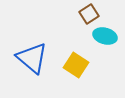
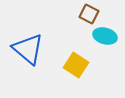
brown square: rotated 30 degrees counterclockwise
blue triangle: moved 4 px left, 9 px up
